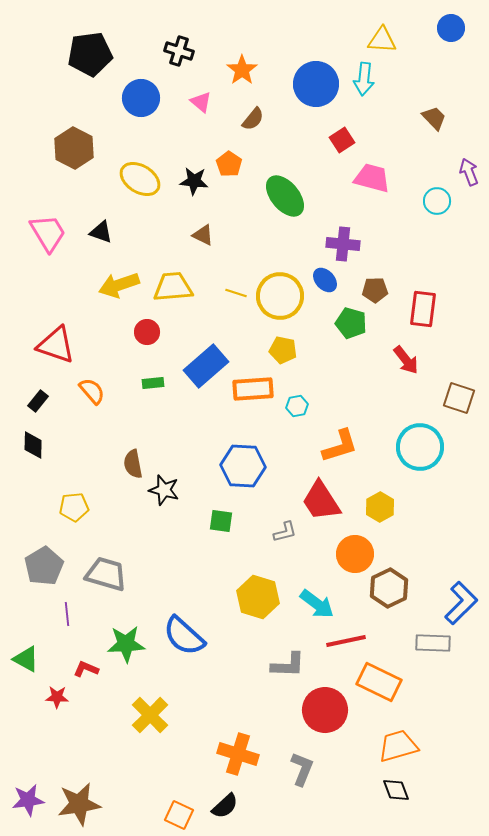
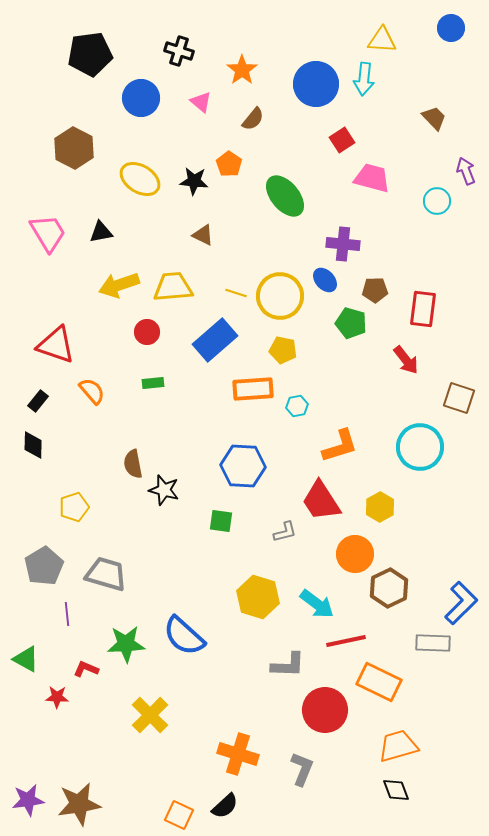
purple arrow at (469, 172): moved 3 px left, 1 px up
black triangle at (101, 232): rotated 30 degrees counterclockwise
blue rectangle at (206, 366): moved 9 px right, 26 px up
yellow pentagon at (74, 507): rotated 12 degrees counterclockwise
